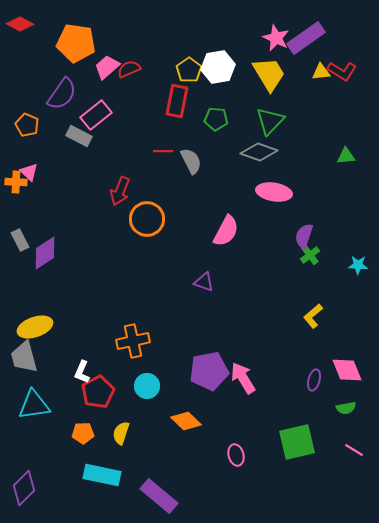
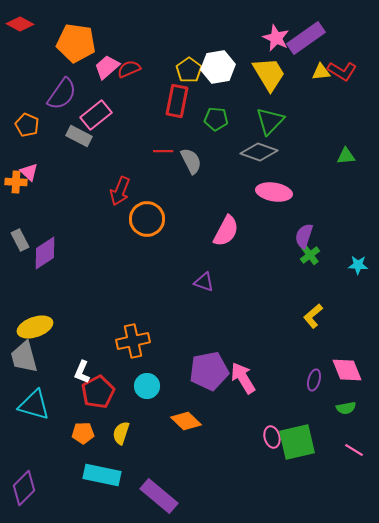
cyan triangle at (34, 405): rotated 24 degrees clockwise
pink ellipse at (236, 455): moved 36 px right, 18 px up
